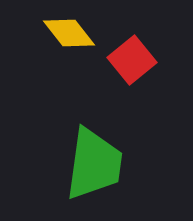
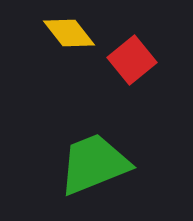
green trapezoid: rotated 120 degrees counterclockwise
